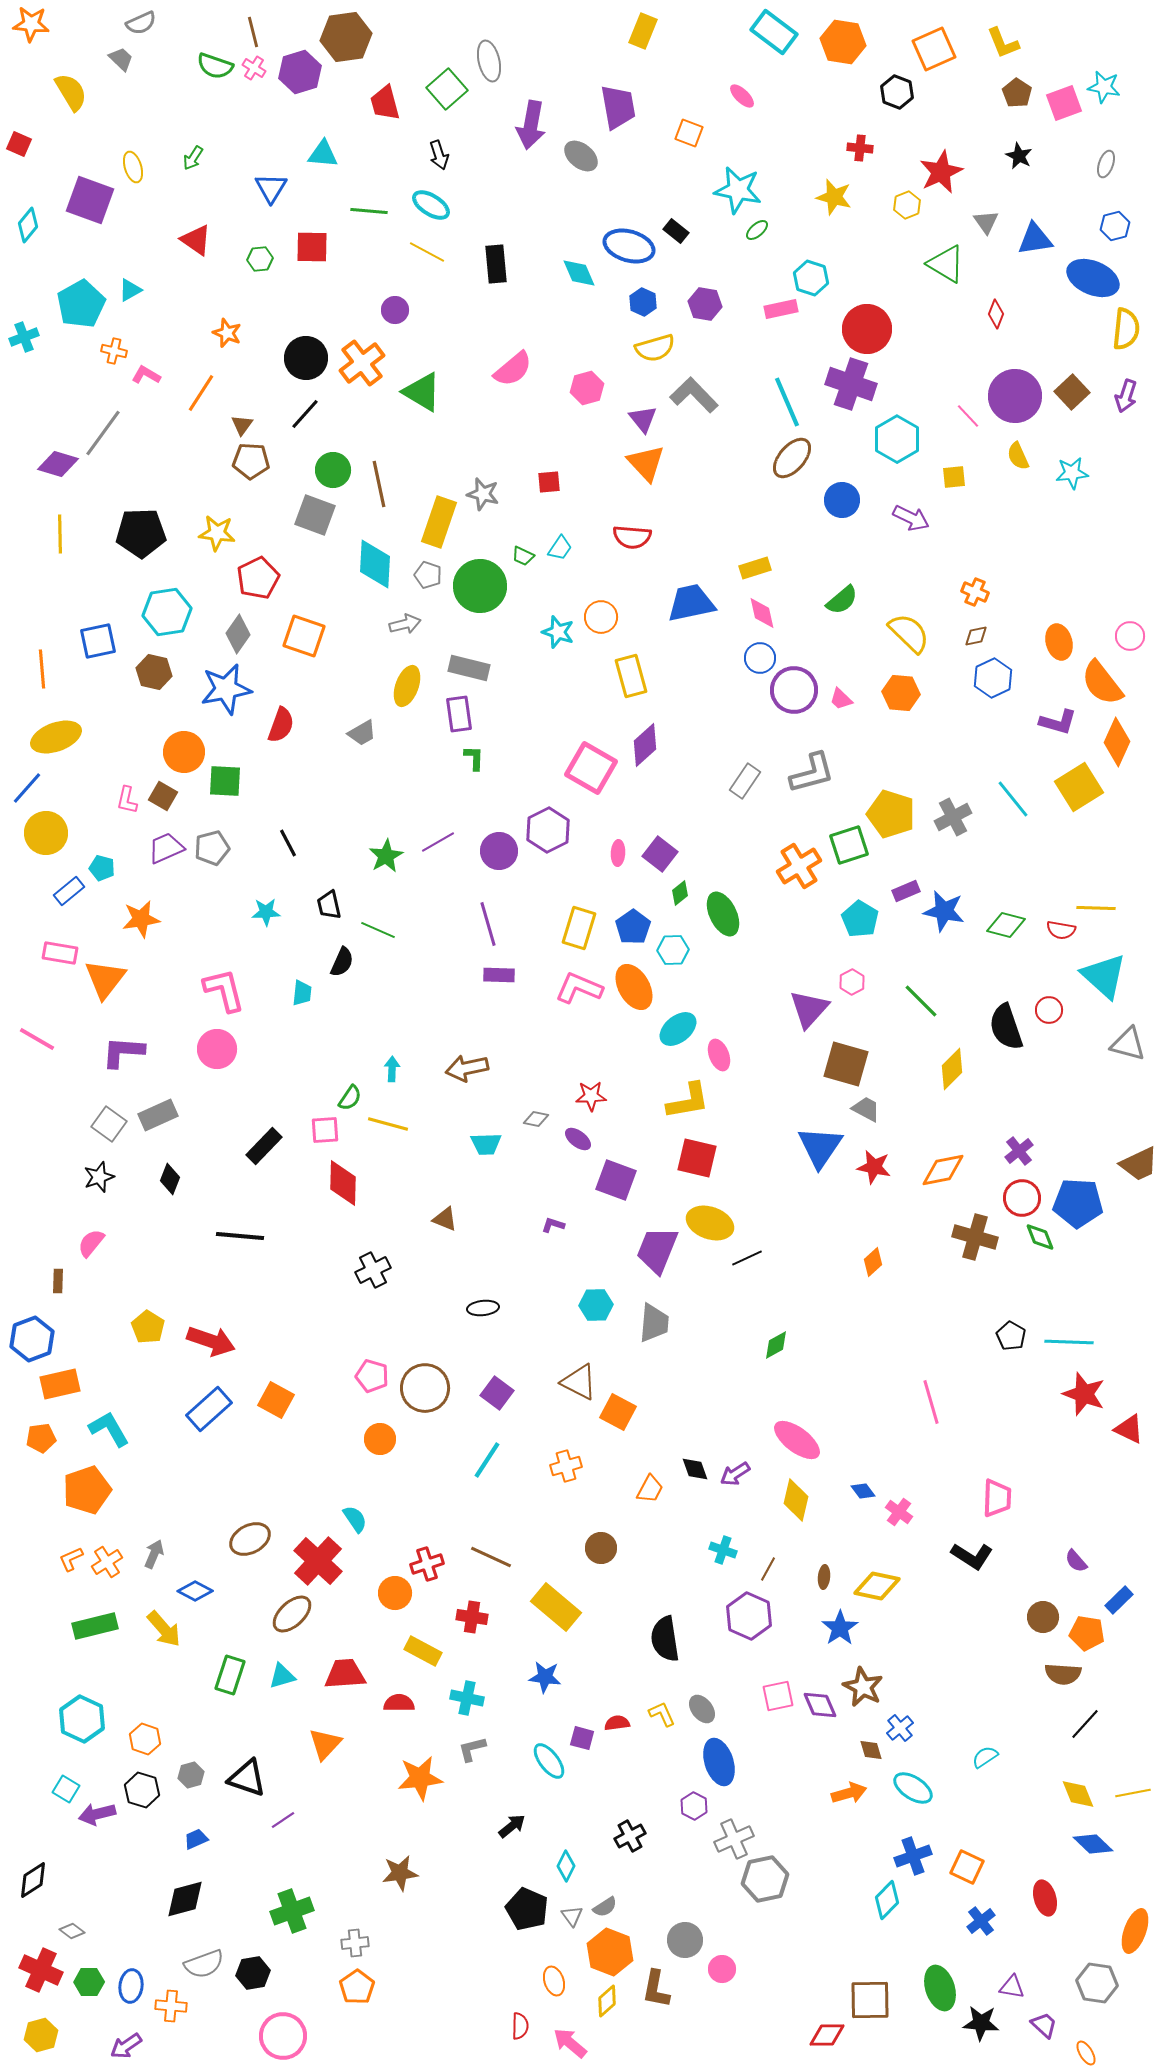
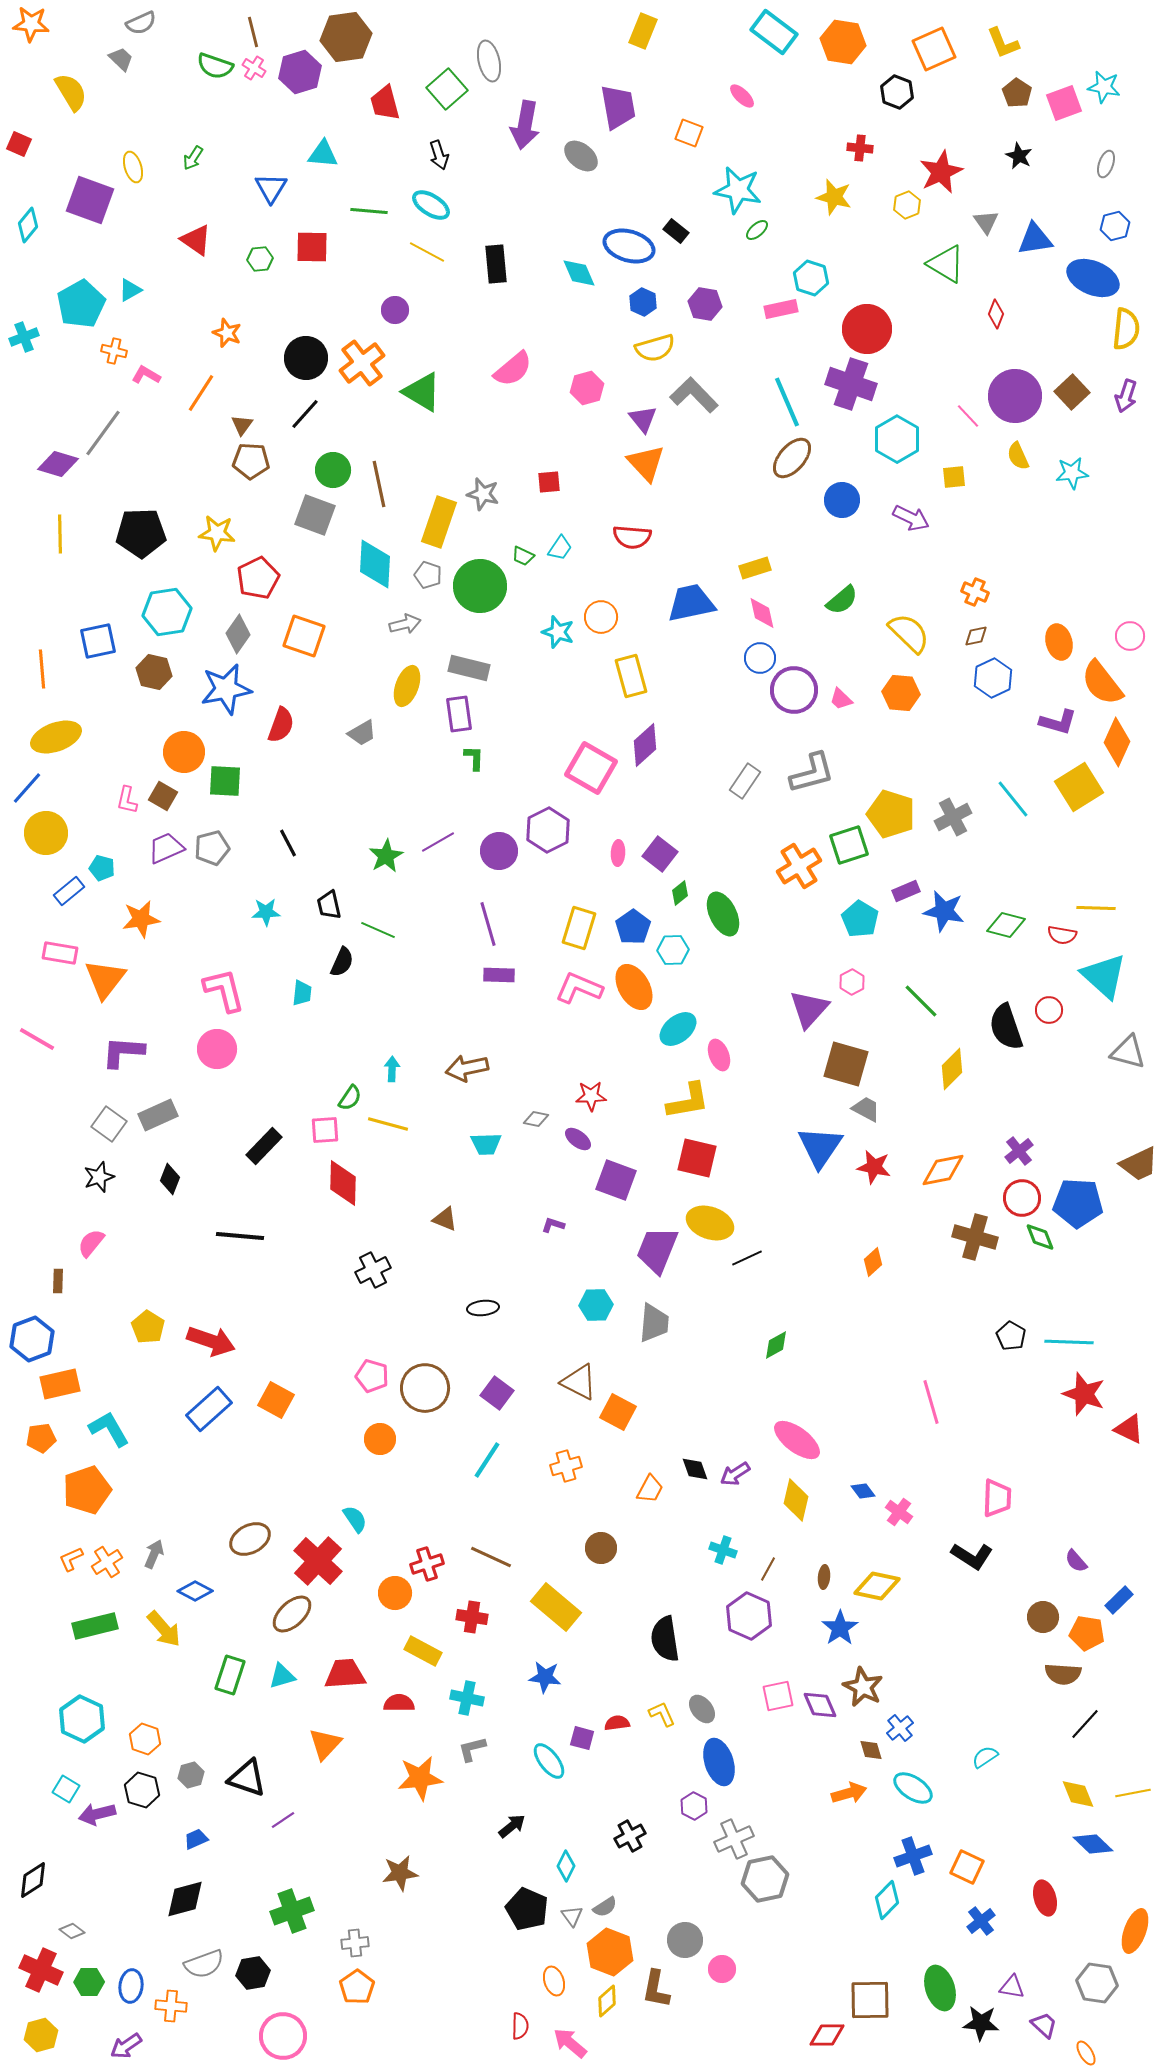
purple arrow at (531, 125): moved 6 px left
red semicircle at (1061, 930): moved 1 px right, 5 px down
gray triangle at (1128, 1044): moved 8 px down
